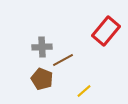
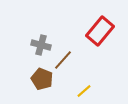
red rectangle: moved 6 px left
gray cross: moved 1 px left, 2 px up; rotated 18 degrees clockwise
brown line: rotated 20 degrees counterclockwise
